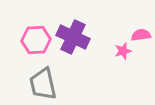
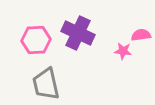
purple cross: moved 5 px right, 4 px up
pink star: rotated 24 degrees clockwise
gray trapezoid: moved 3 px right
